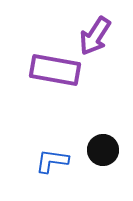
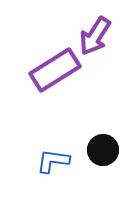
purple rectangle: rotated 42 degrees counterclockwise
blue L-shape: moved 1 px right
